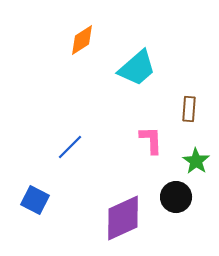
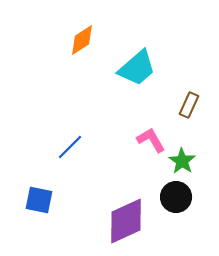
brown rectangle: moved 4 px up; rotated 20 degrees clockwise
pink L-shape: rotated 28 degrees counterclockwise
green star: moved 14 px left
blue square: moved 4 px right; rotated 16 degrees counterclockwise
purple diamond: moved 3 px right, 3 px down
